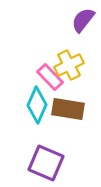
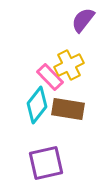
cyan diamond: rotated 15 degrees clockwise
purple square: rotated 36 degrees counterclockwise
